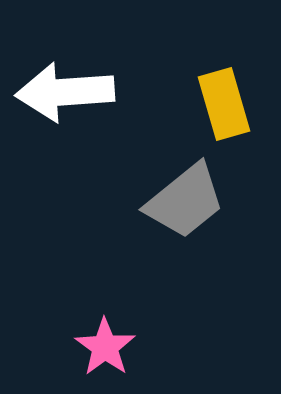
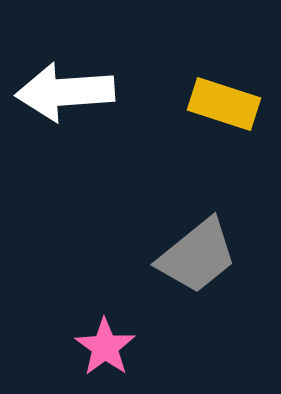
yellow rectangle: rotated 56 degrees counterclockwise
gray trapezoid: moved 12 px right, 55 px down
